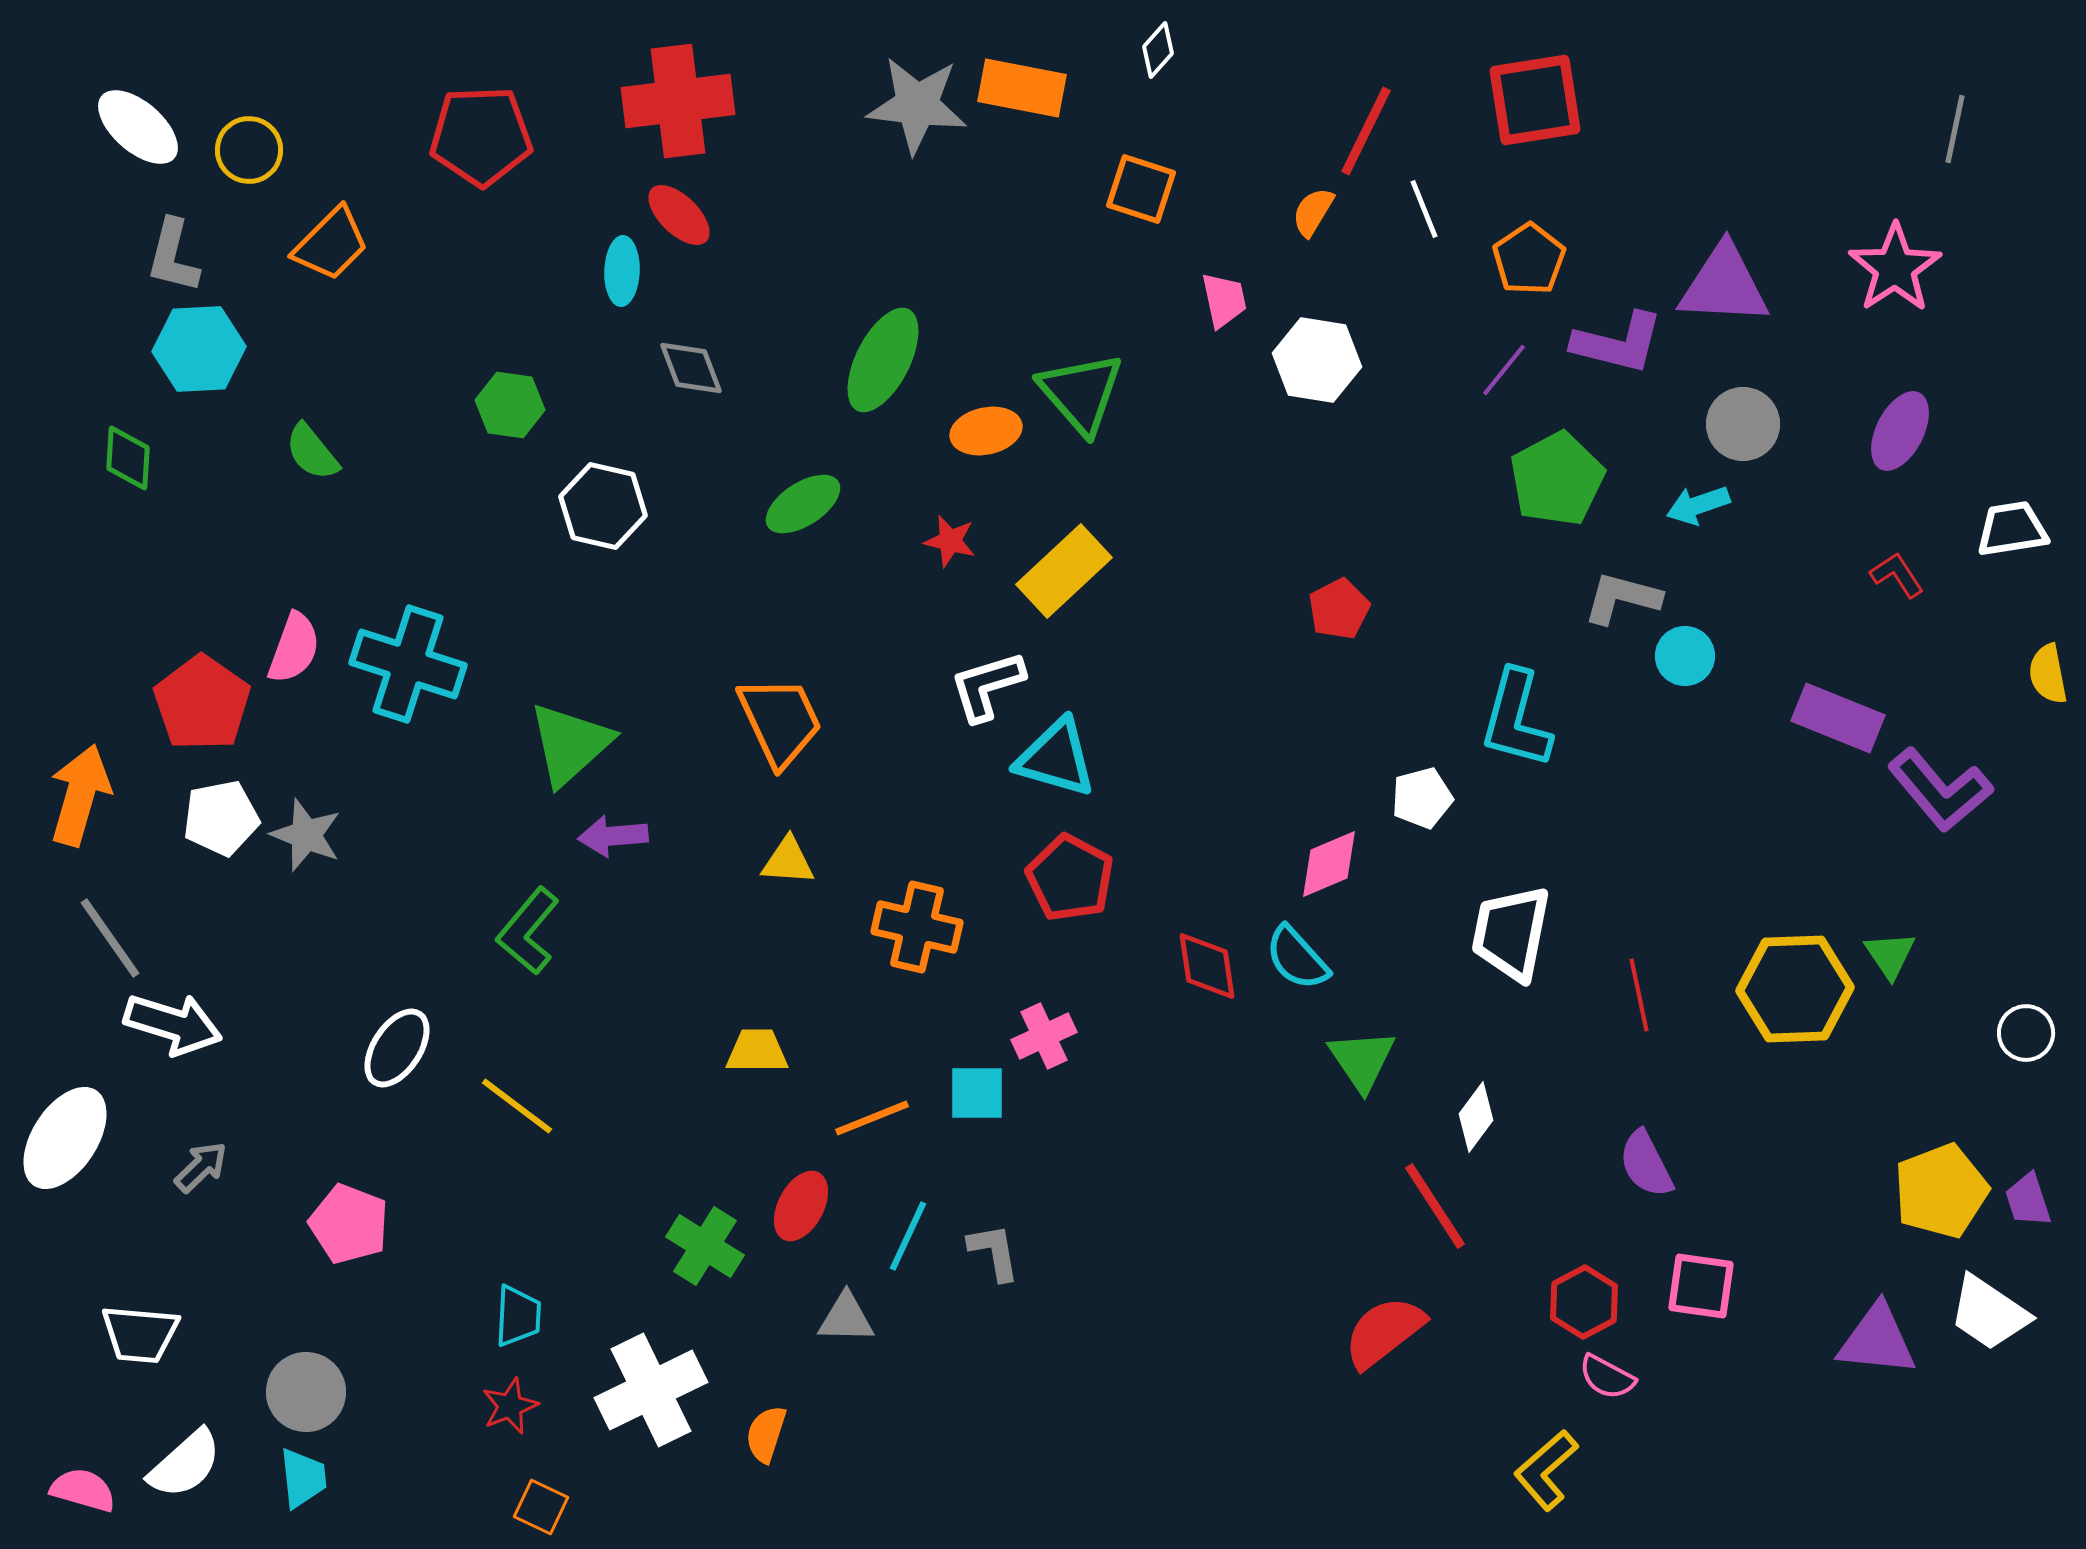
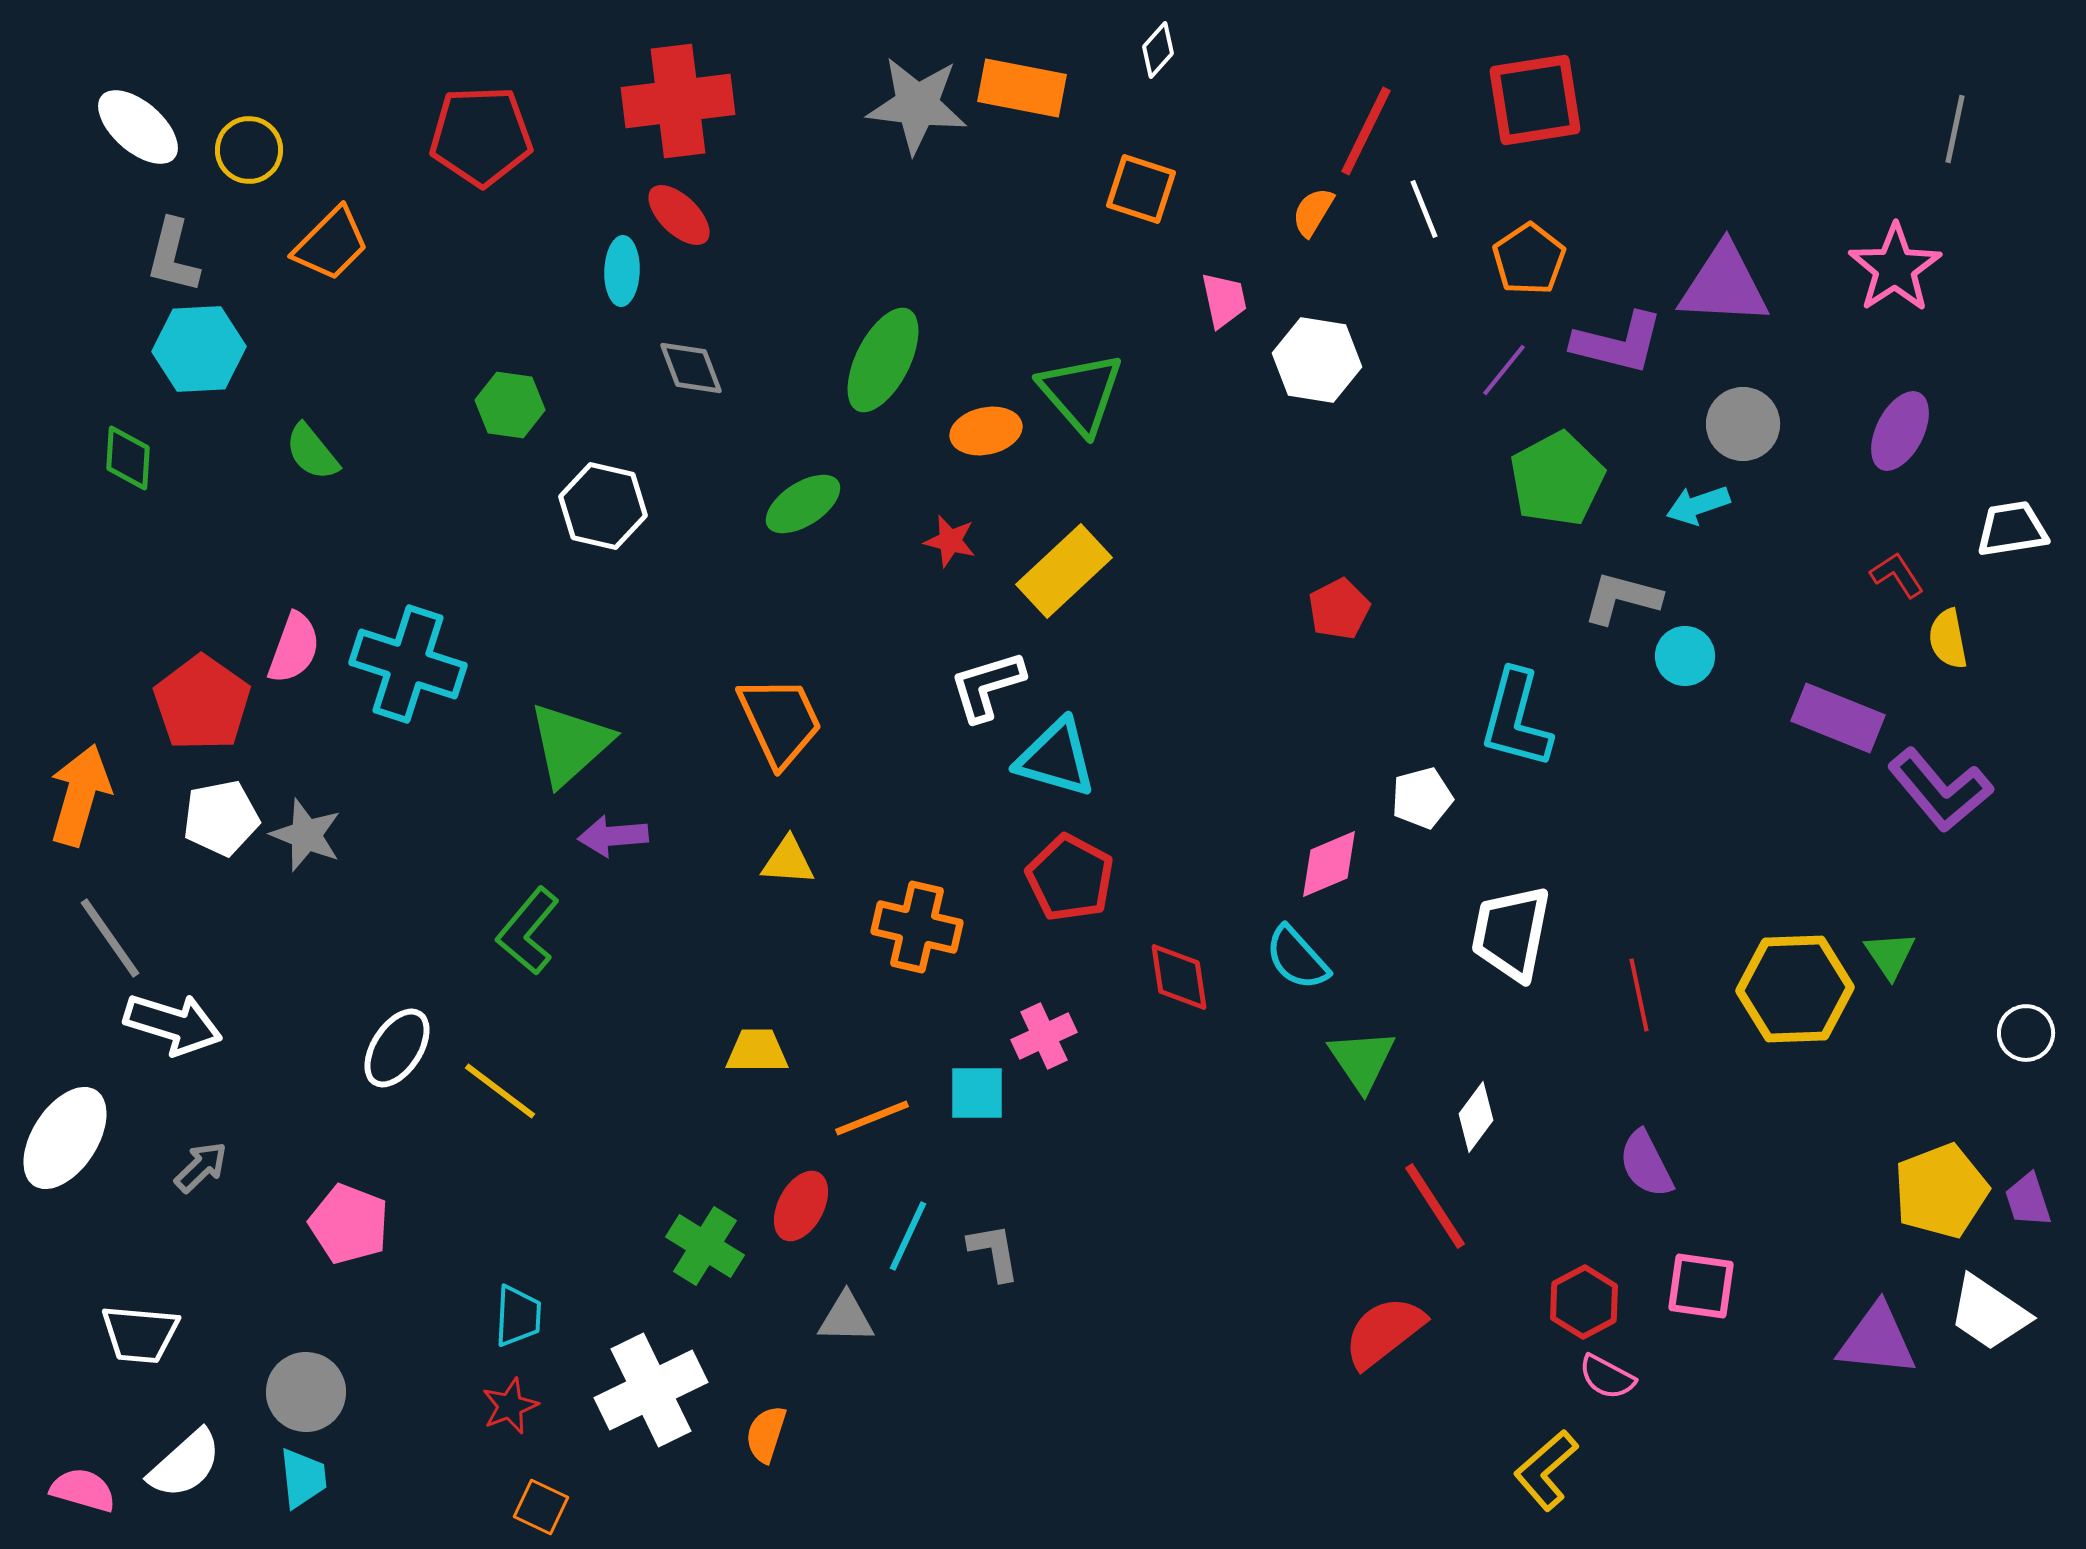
yellow semicircle at (2048, 674): moved 100 px left, 35 px up
red diamond at (1207, 966): moved 28 px left, 11 px down
yellow line at (517, 1106): moved 17 px left, 15 px up
